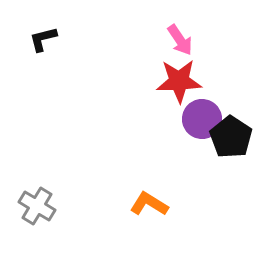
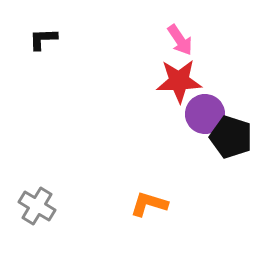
black L-shape: rotated 12 degrees clockwise
purple circle: moved 3 px right, 5 px up
black pentagon: rotated 15 degrees counterclockwise
orange L-shape: rotated 15 degrees counterclockwise
